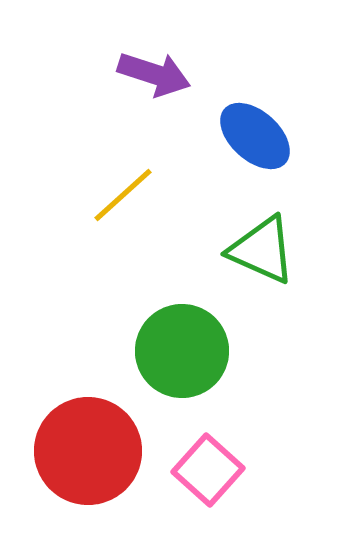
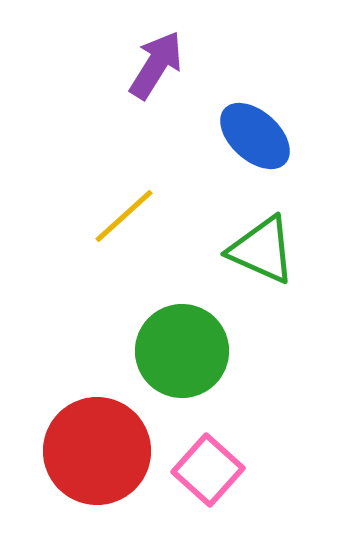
purple arrow: moved 2 px right, 9 px up; rotated 76 degrees counterclockwise
yellow line: moved 1 px right, 21 px down
red circle: moved 9 px right
